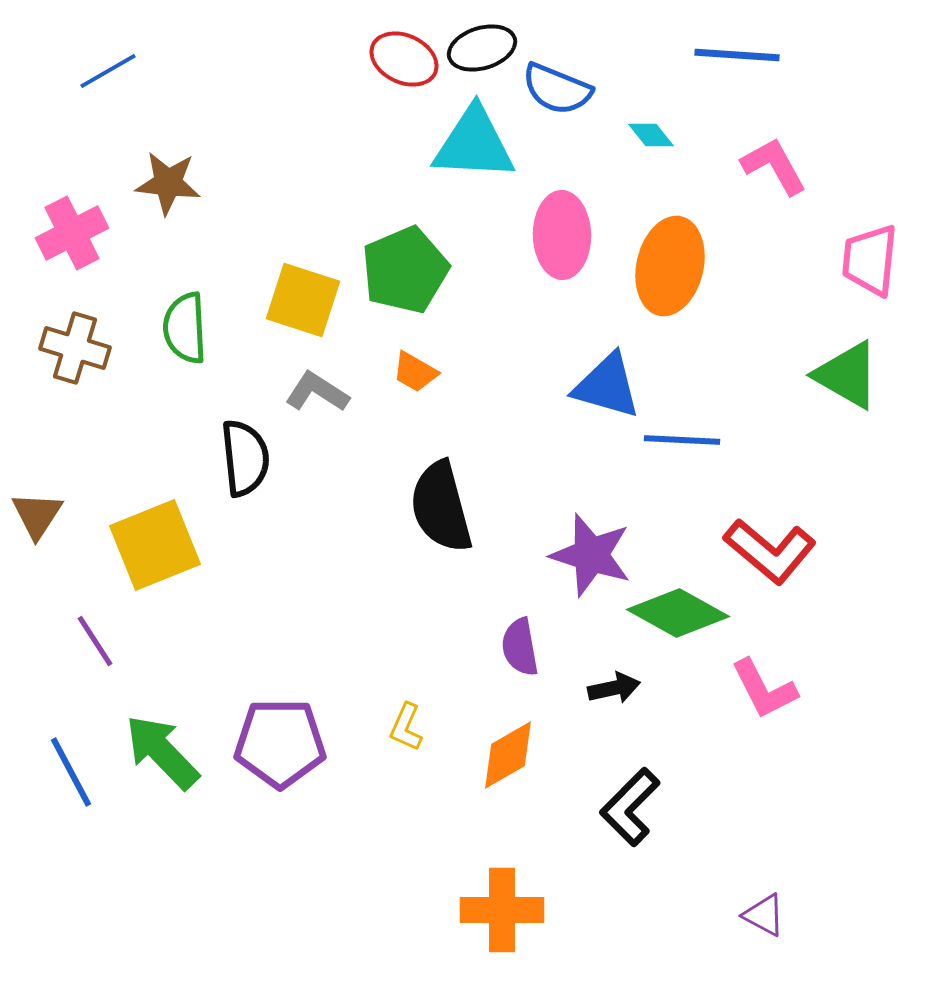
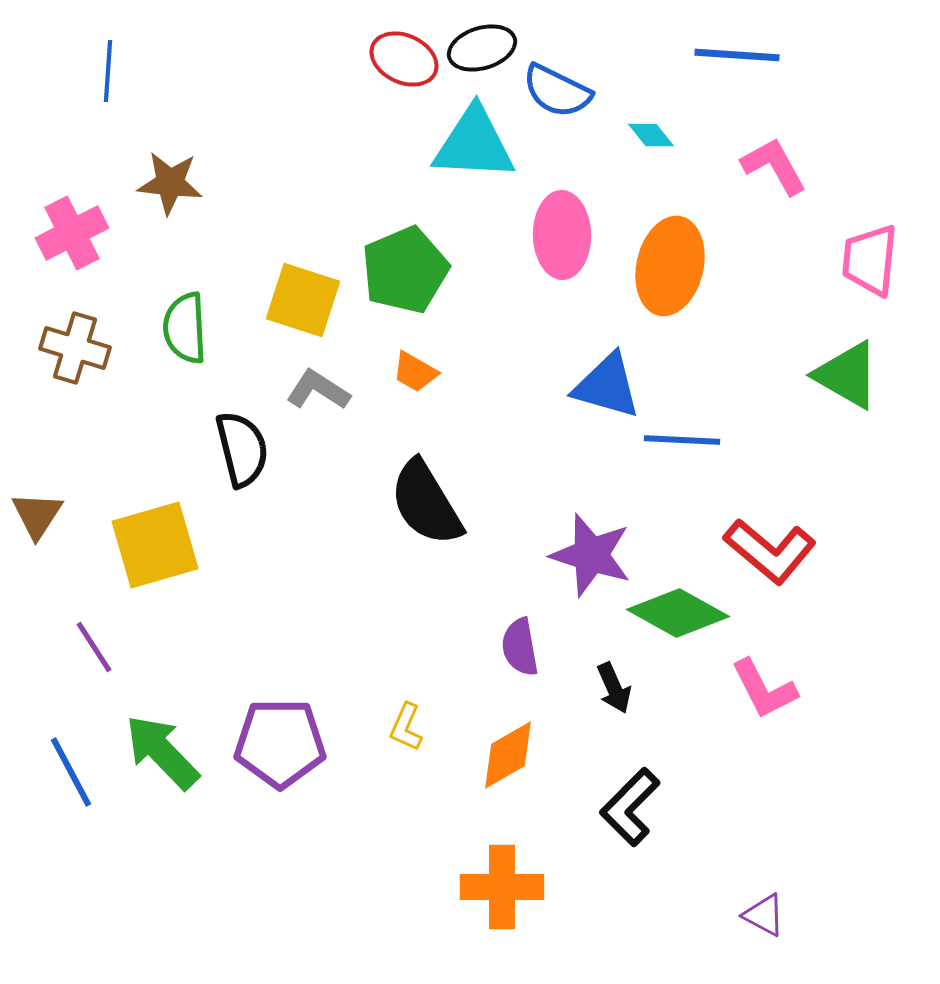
blue line at (108, 71): rotated 56 degrees counterclockwise
blue semicircle at (557, 89): moved 2 px down; rotated 4 degrees clockwise
brown star at (168, 183): moved 2 px right
gray L-shape at (317, 392): moved 1 px right, 2 px up
black semicircle at (245, 458): moved 3 px left, 9 px up; rotated 8 degrees counterclockwise
black semicircle at (441, 507): moved 15 px left, 4 px up; rotated 16 degrees counterclockwise
yellow square at (155, 545): rotated 6 degrees clockwise
purple line at (95, 641): moved 1 px left, 6 px down
black arrow at (614, 688): rotated 78 degrees clockwise
orange cross at (502, 910): moved 23 px up
